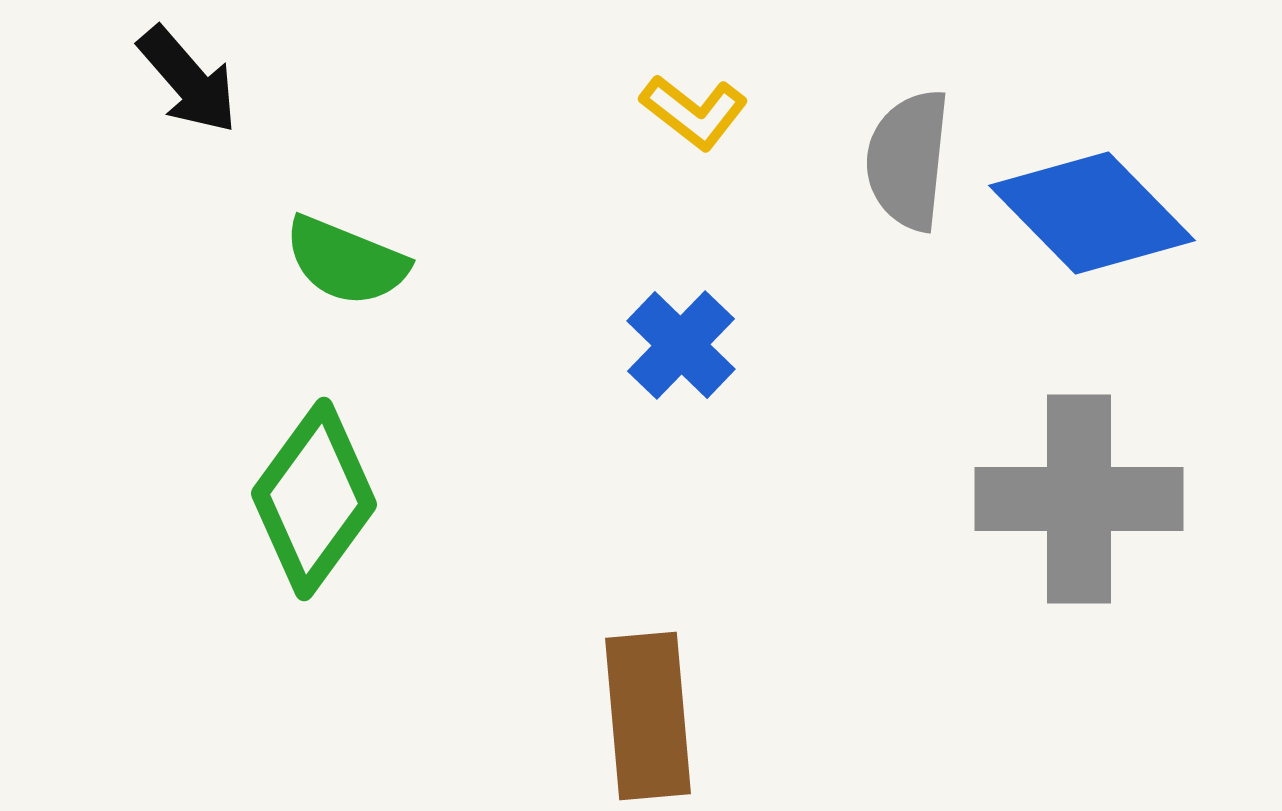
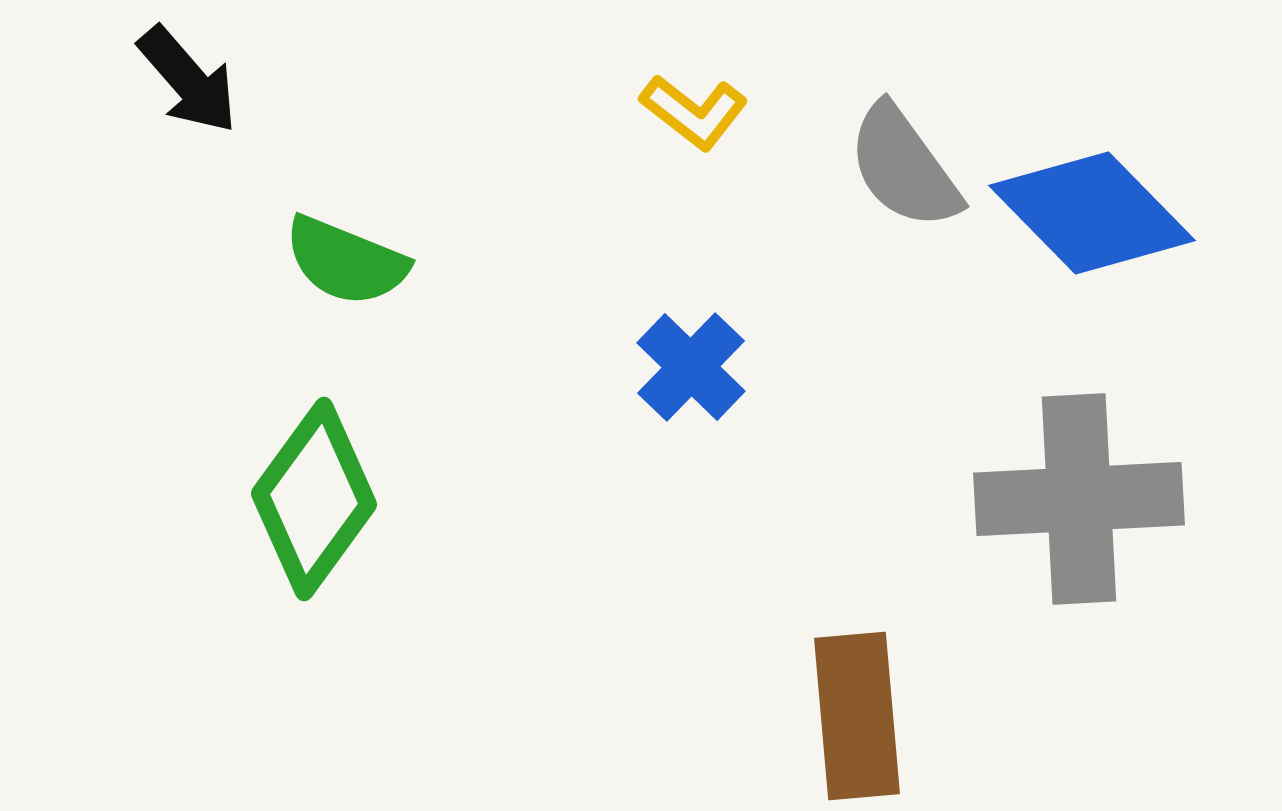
gray semicircle: moved 4 px left, 7 px down; rotated 42 degrees counterclockwise
blue cross: moved 10 px right, 22 px down
gray cross: rotated 3 degrees counterclockwise
brown rectangle: moved 209 px right
